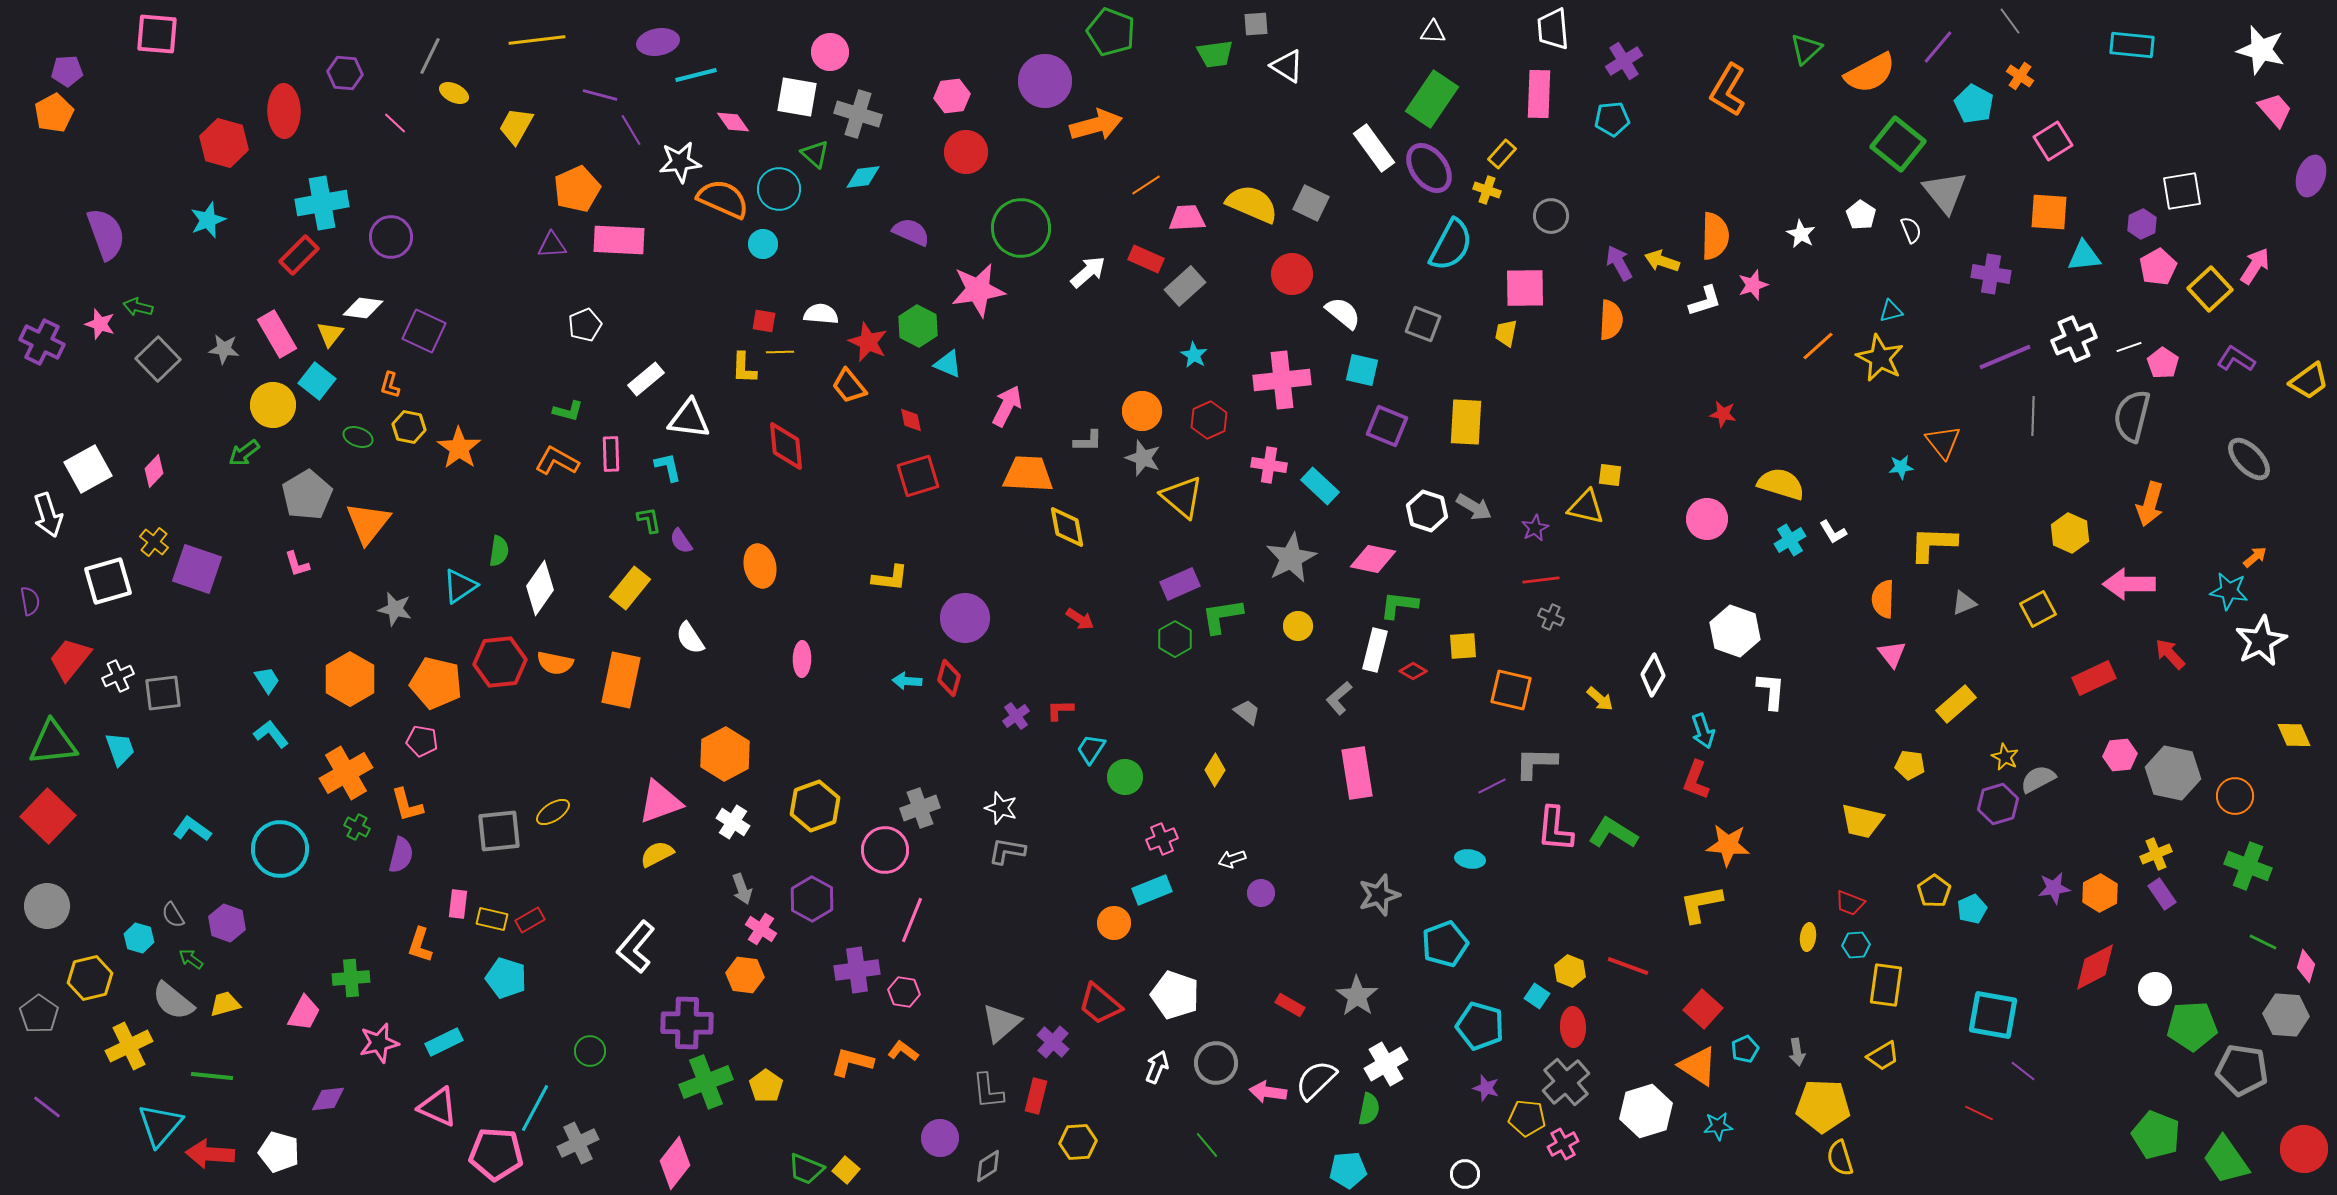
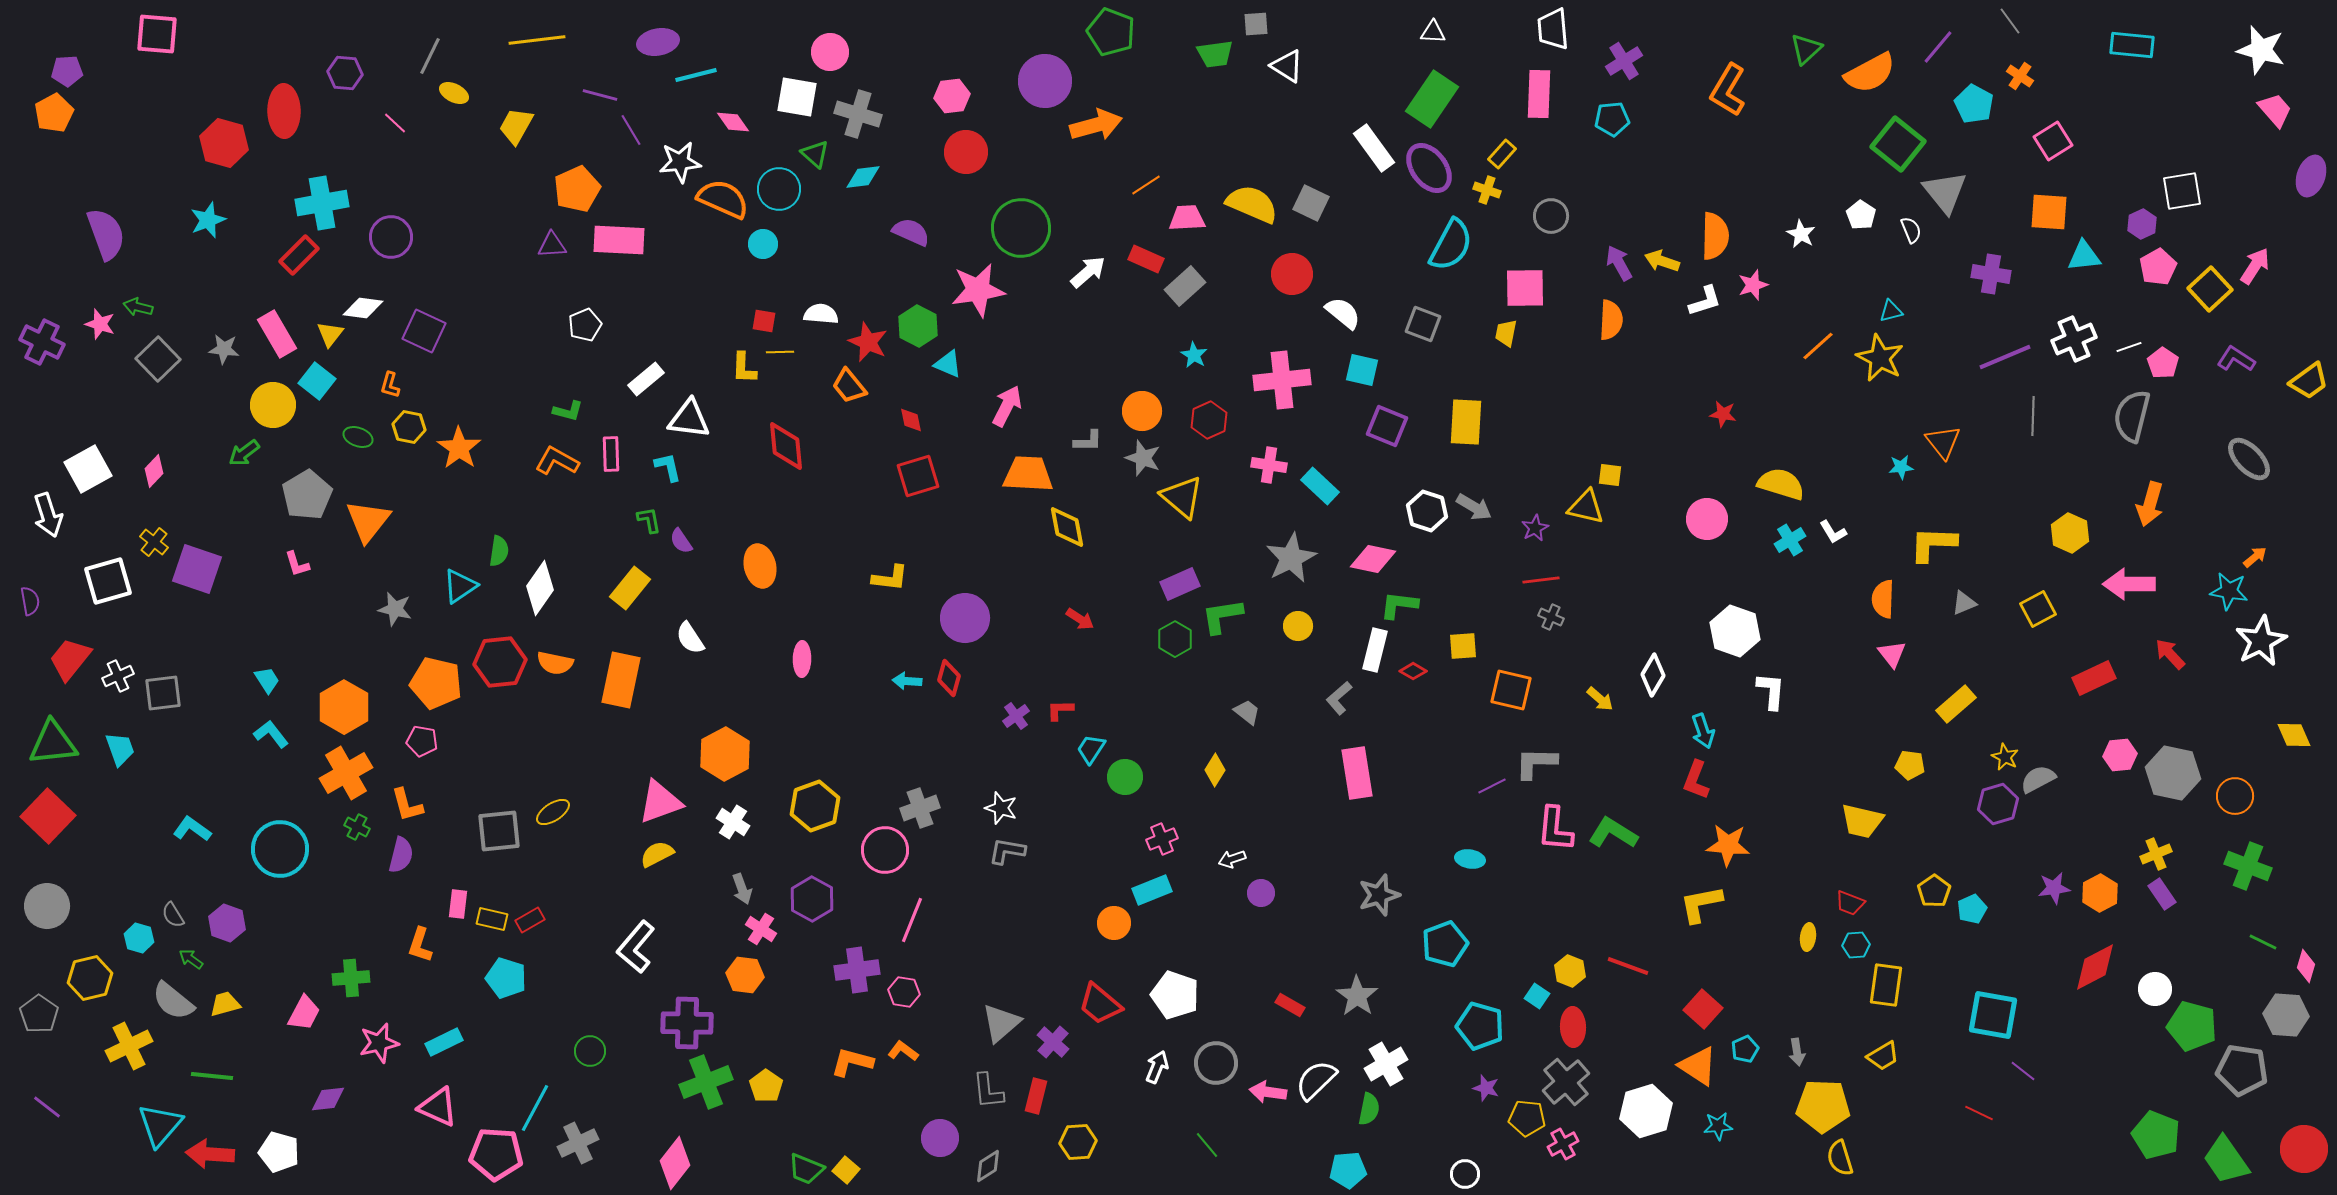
orange triangle at (368, 523): moved 2 px up
orange hexagon at (350, 679): moved 6 px left, 28 px down
green pentagon at (2192, 1026): rotated 18 degrees clockwise
